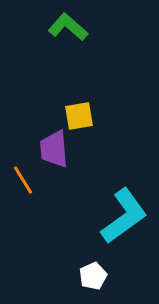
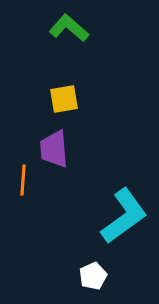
green L-shape: moved 1 px right, 1 px down
yellow square: moved 15 px left, 17 px up
orange line: rotated 36 degrees clockwise
